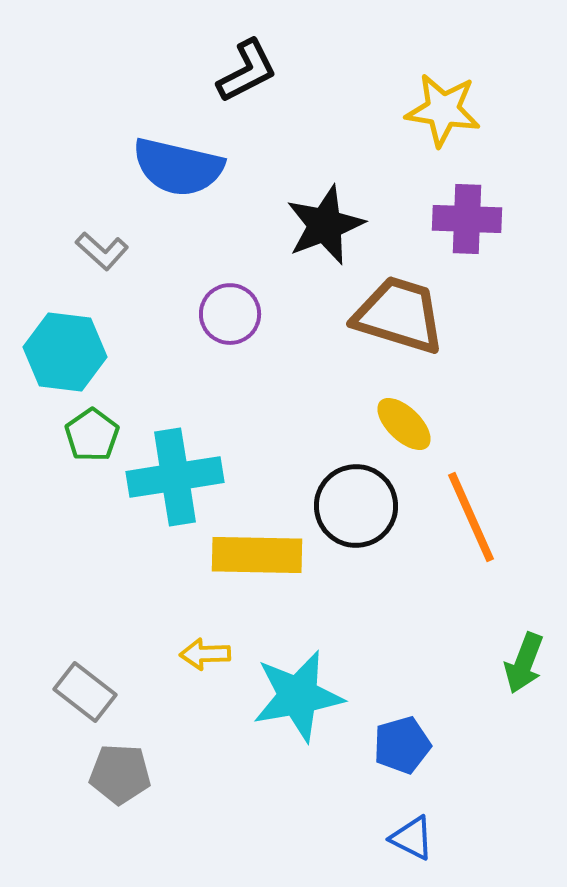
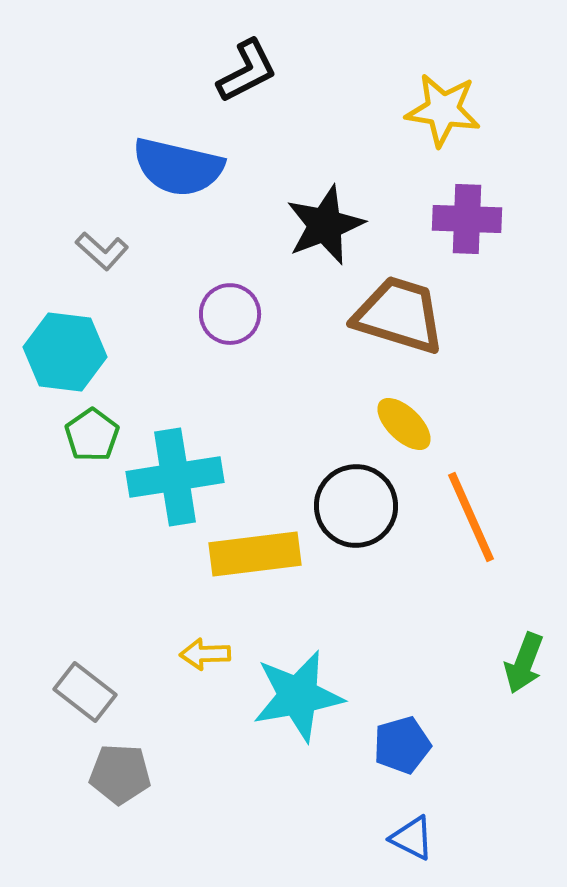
yellow rectangle: moved 2 px left, 1 px up; rotated 8 degrees counterclockwise
